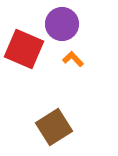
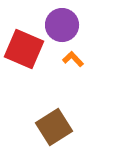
purple circle: moved 1 px down
